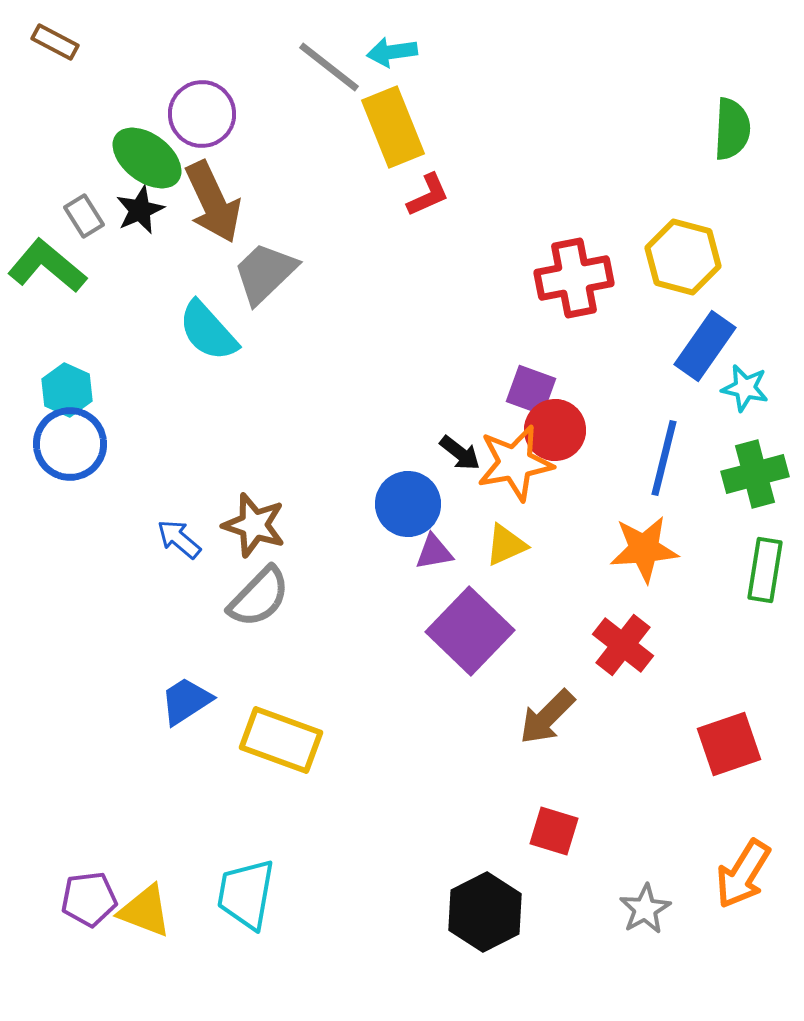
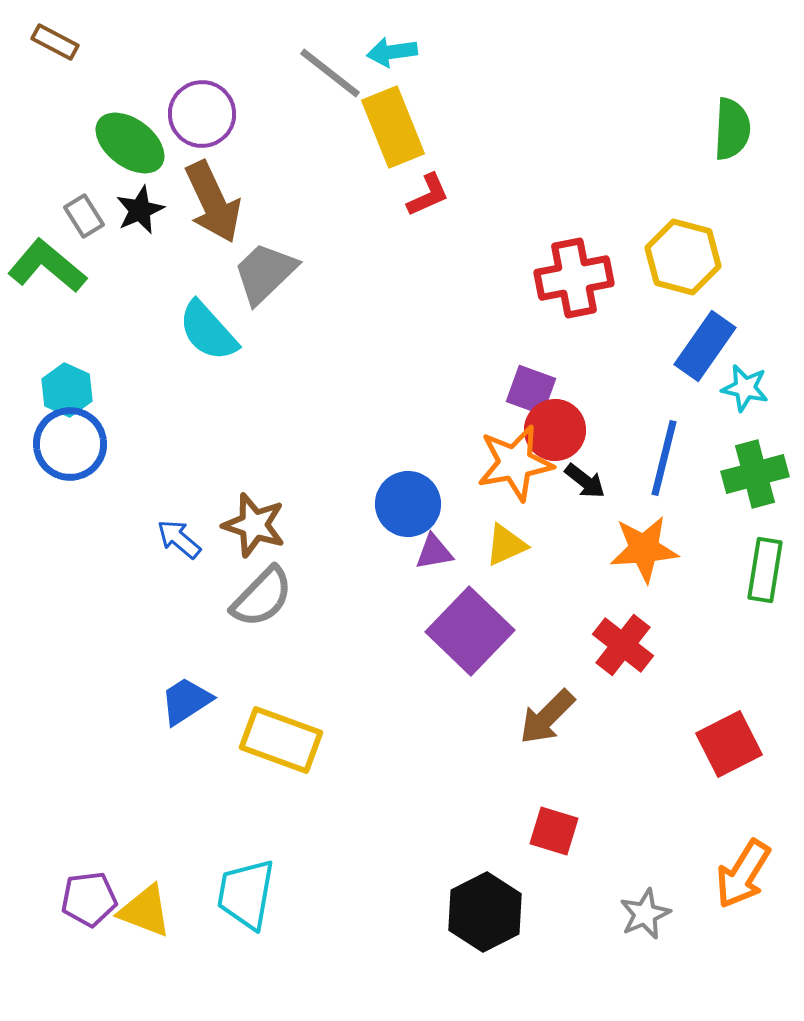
gray line at (329, 67): moved 1 px right, 6 px down
green ellipse at (147, 158): moved 17 px left, 15 px up
black arrow at (460, 453): moved 125 px right, 28 px down
gray semicircle at (259, 597): moved 3 px right
red square at (729, 744): rotated 8 degrees counterclockwise
gray star at (645, 909): moved 5 px down; rotated 6 degrees clockwise
